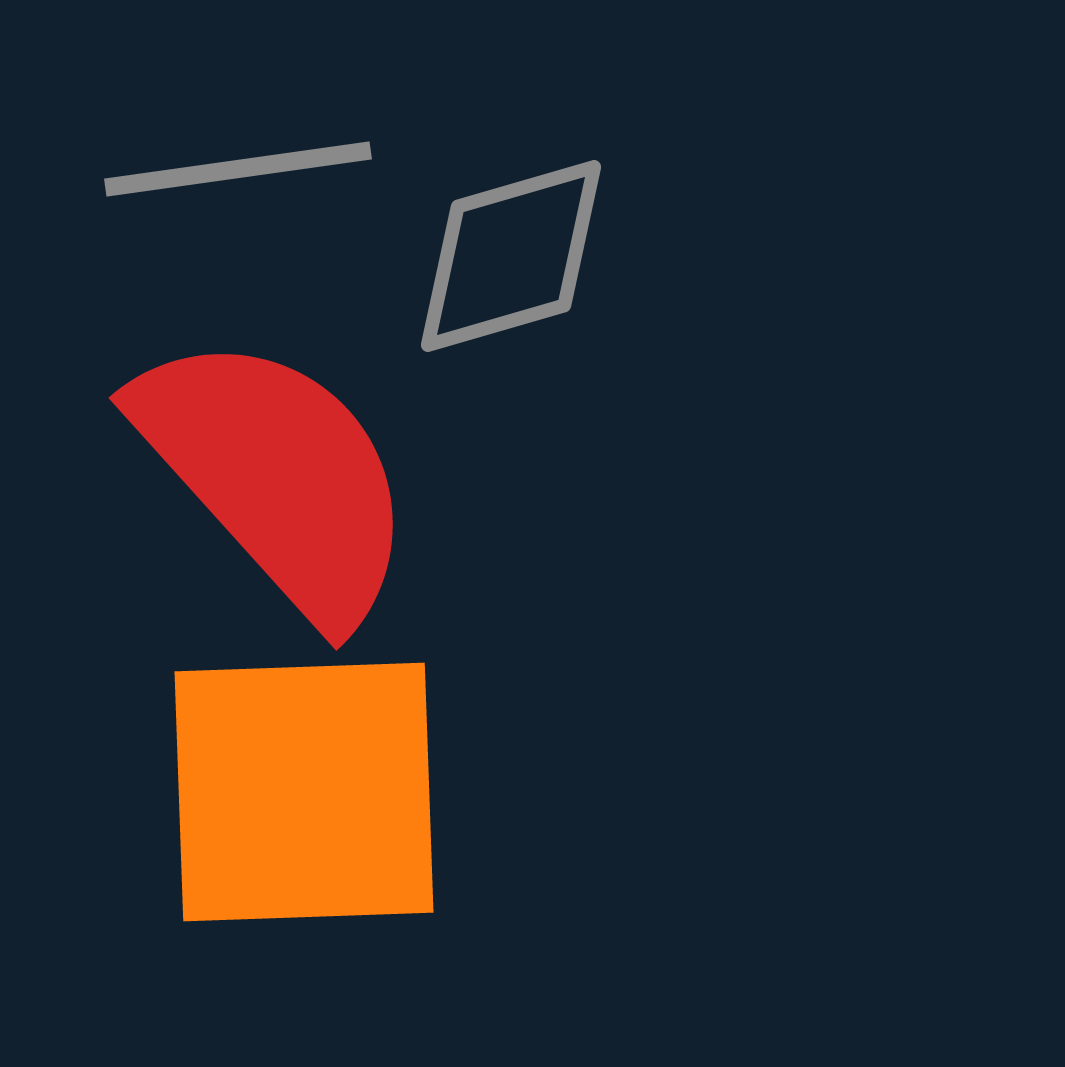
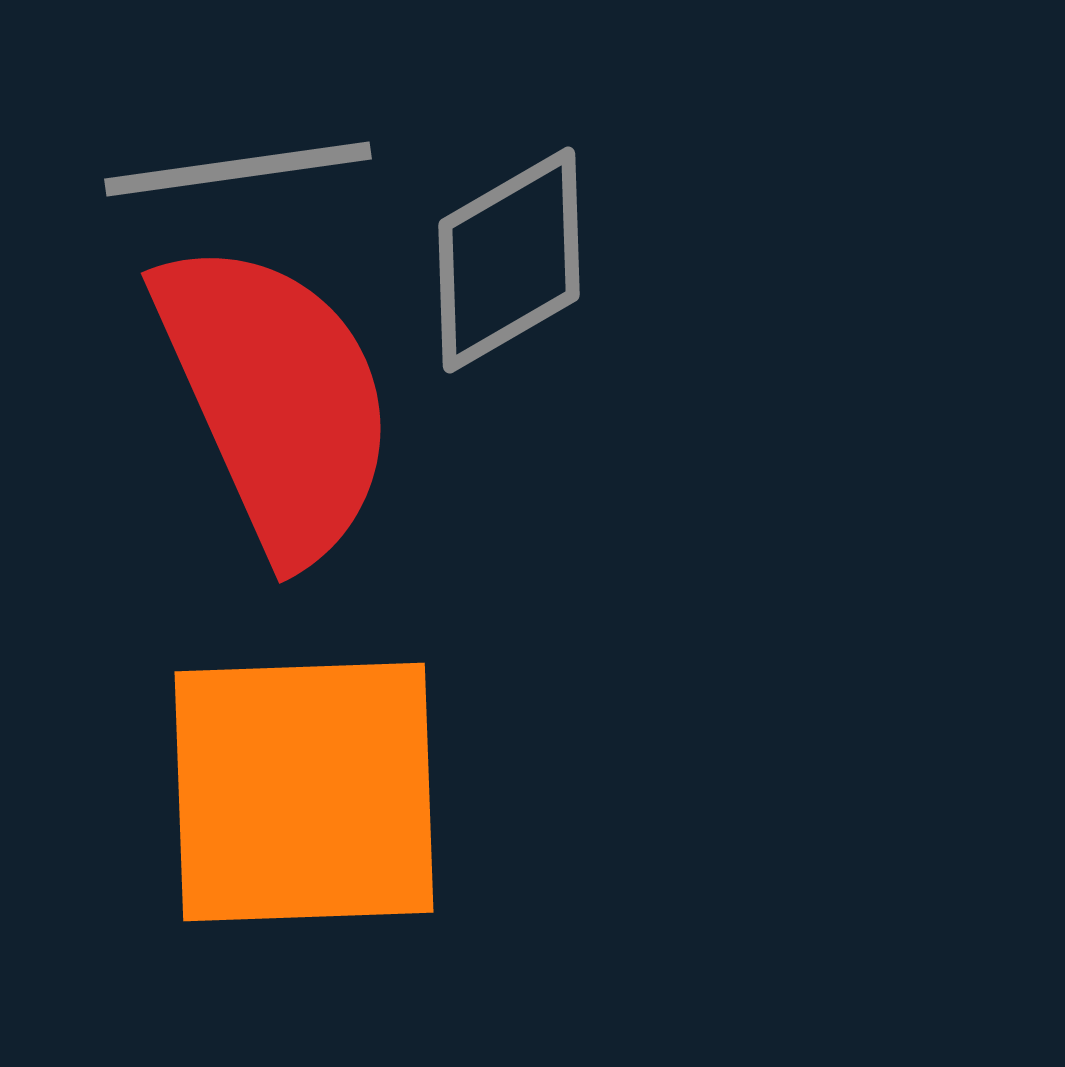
gray diamond: moved 2 px left, 4 px down; rotated 14 degrees counterclockwise
red semicircle: moved 77 px up; rotated 18 degrees clockwise
